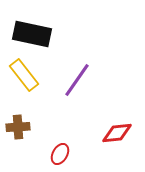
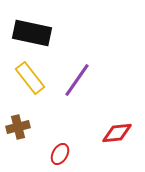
black rectangle: moved 1 px up
yellow rectangle: moved 6 px right, 3 px down
brown cross: rotated 10 degrees counterclockwise
